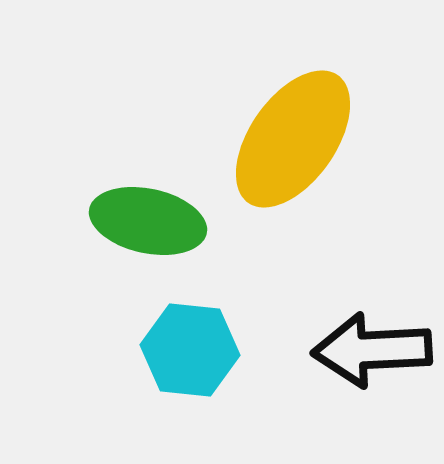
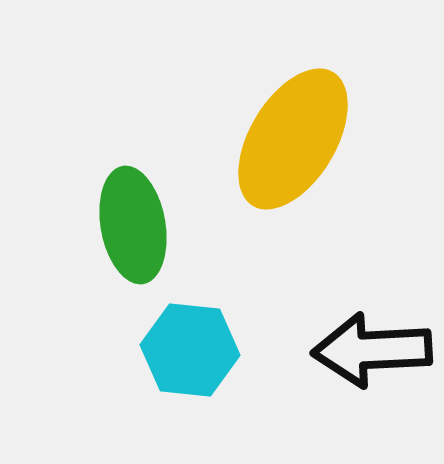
yellow ellipse: rotated 4 degrees counterclockwise
green ellipse: moved 15 px left, 4 px down; rotated 68 degrees clockwise
